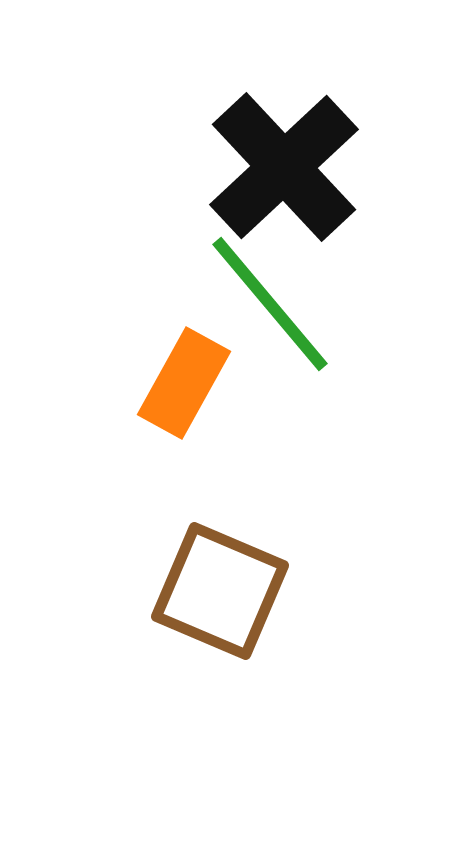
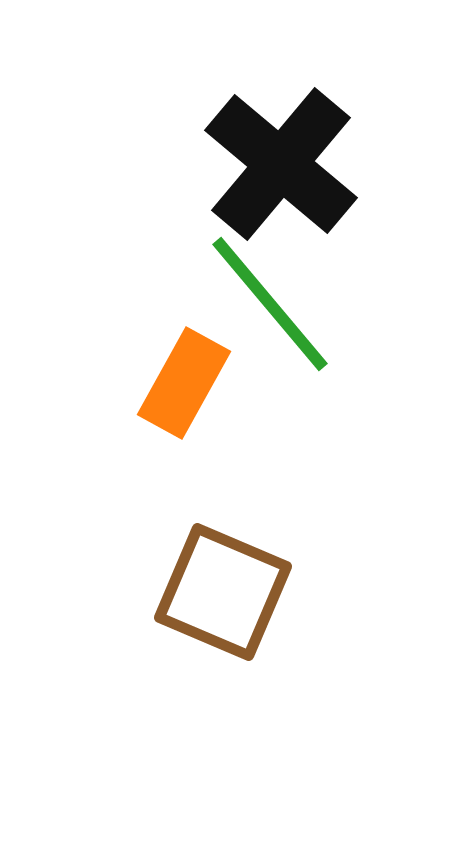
black cross: moved 3 px left, 3 px up; rotated 7 degrees counterclockwise
brown square: moved 3 px right, 1 px down
